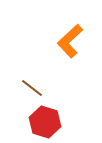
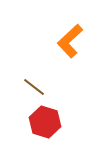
brown line: moved 2 px right, 1 px up
